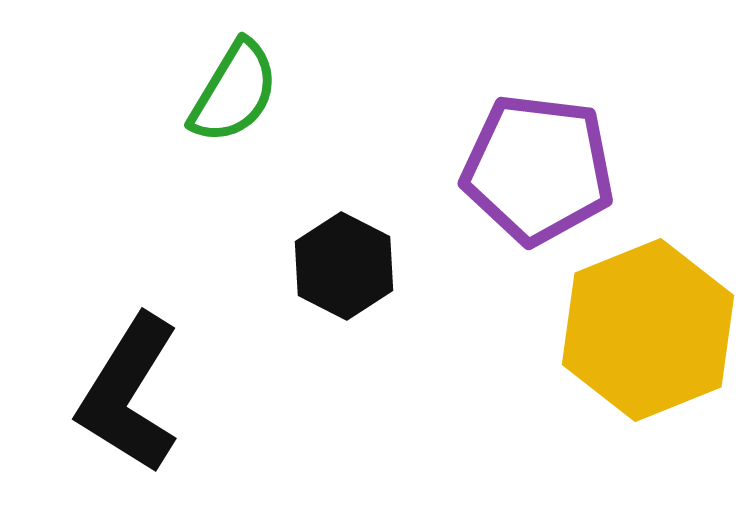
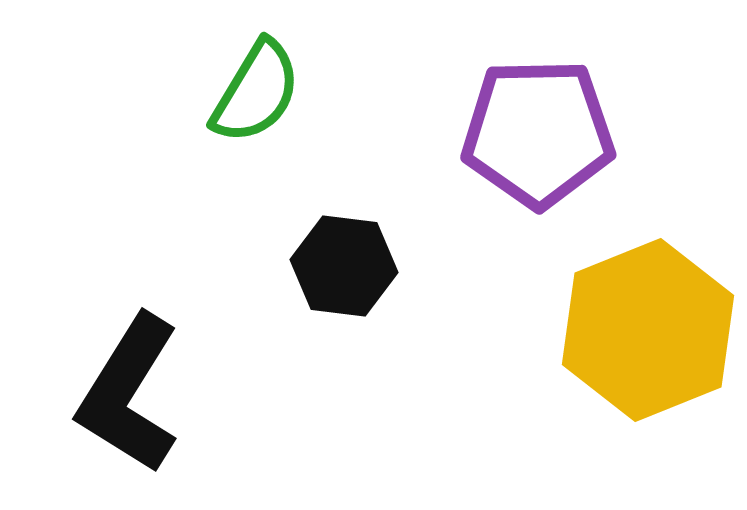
green semicircle: moved 22 px right
purple pentagon: moved 36 px up; rotated 8 degrees counterclockwise
black hexagon: rotated 20 degrees counterclockwise
